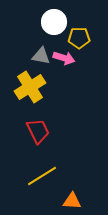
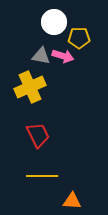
pink arrow: moved 1 px left, 2 px up
yellow cross: rotated 8 degrees clockwise
red trapezoid: moved 4 px down
yellow line: rotated 32 degrees clockwise
